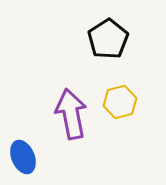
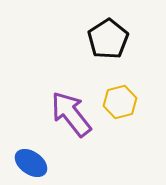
purple arrow: rotated 27 degrees counterclockwise
blue ellipse: moved 8 px right, 6 px down; rotated 32 degrees counterclockwise
